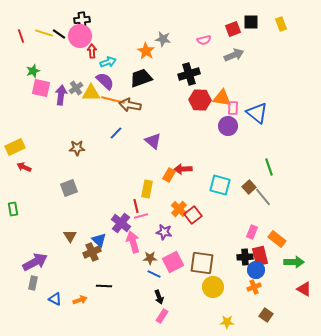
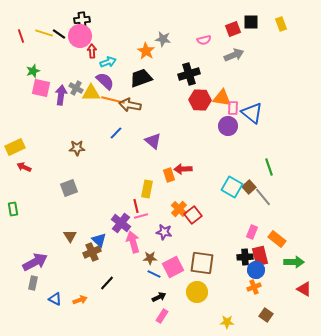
gray cross at (76, 88): rotated 24 degrees counterclockwise
blue triangle at (257, 113): moved 5 px left
orange rectangle at (169, 175): rotated 48 degrees counterclockwise
cyan square at (220, 185): moved 12 px right, 2 px down; rotated 15 degrees clockwise
pink square at (173, 262): moved 5 px down
black line at (104, 286): moved 3 px right, 3 px up; rotated 49 degrees counterclockwise
yellow circle at (213, 287): moved 16 px left, 5 px down
black arrow at (159, 297): rotated 96 degrees counterclockwise
